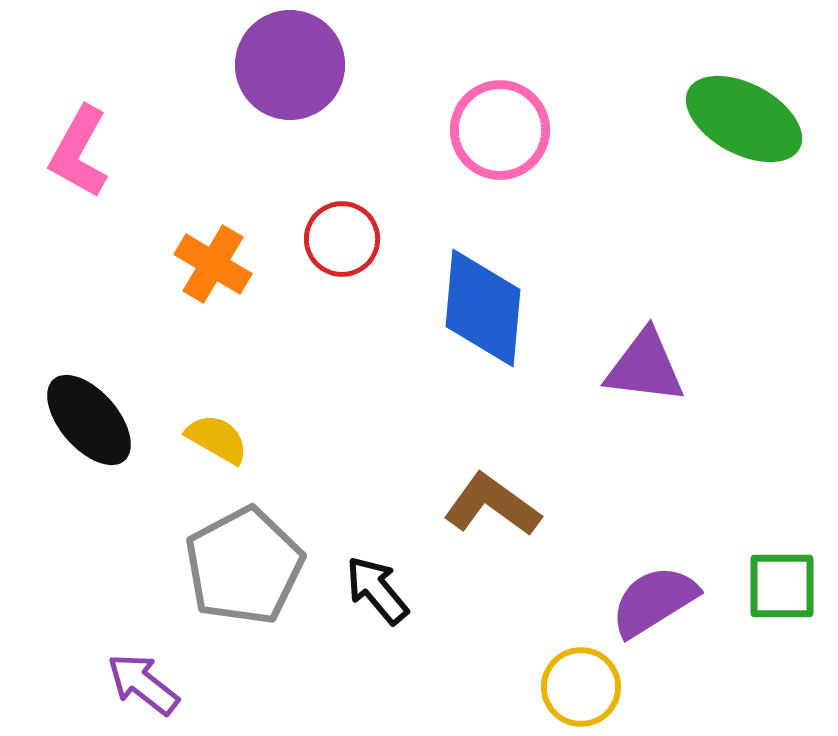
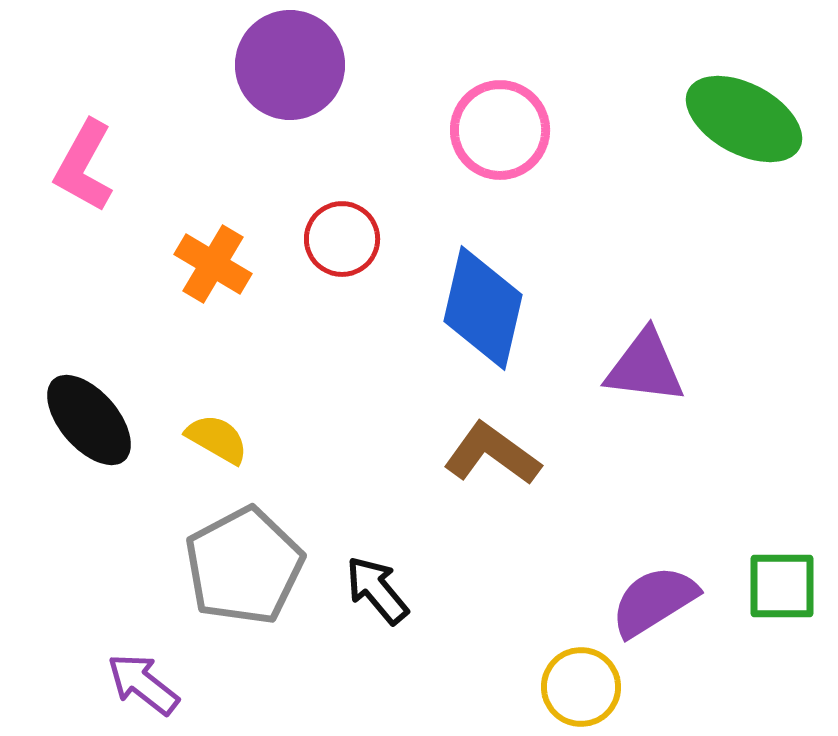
pink L-shape: moved 5 px right, 14 px down
blue diamond: rotated 8 degrees clockwise
brown L-shape: moved 51 px up
